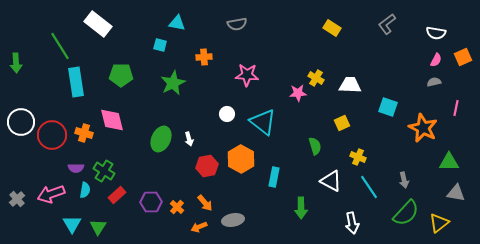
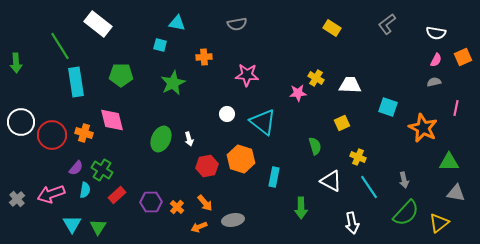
orange hexagon at (241, 159): rotated 12 degrees counterclockwise
purple semicircle at (76, 168): rotated 49 degrees counterclockwise
green cross at (104, 171): moved 2 px left, 1 px up
